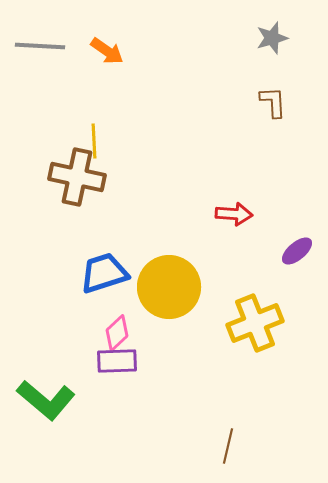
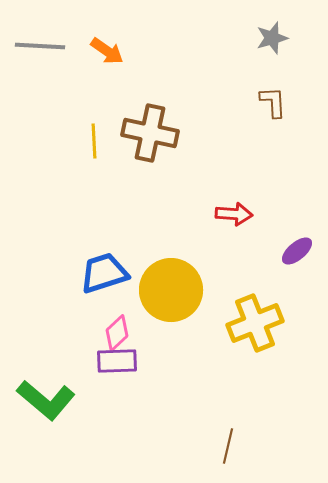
brown cross: moved 73 px right, 44 px up
yellow circle: moved 2 px right, 3 px down
